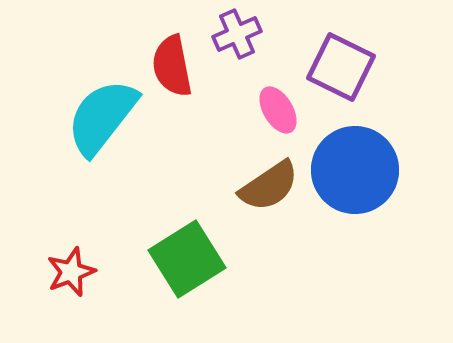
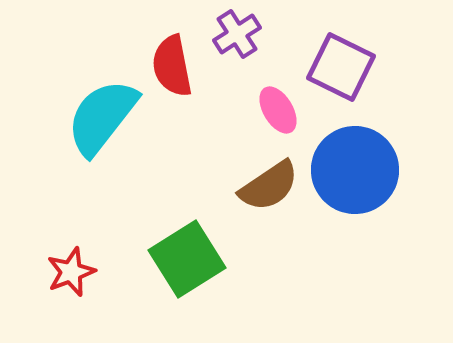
purple cross: rotated 9 degrees counterclockwise
